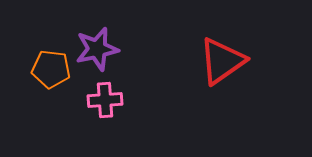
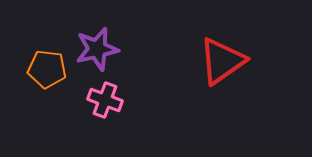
orange pentagon: moved 4 px left
pink cross: rotated 24 degrees clockwise
